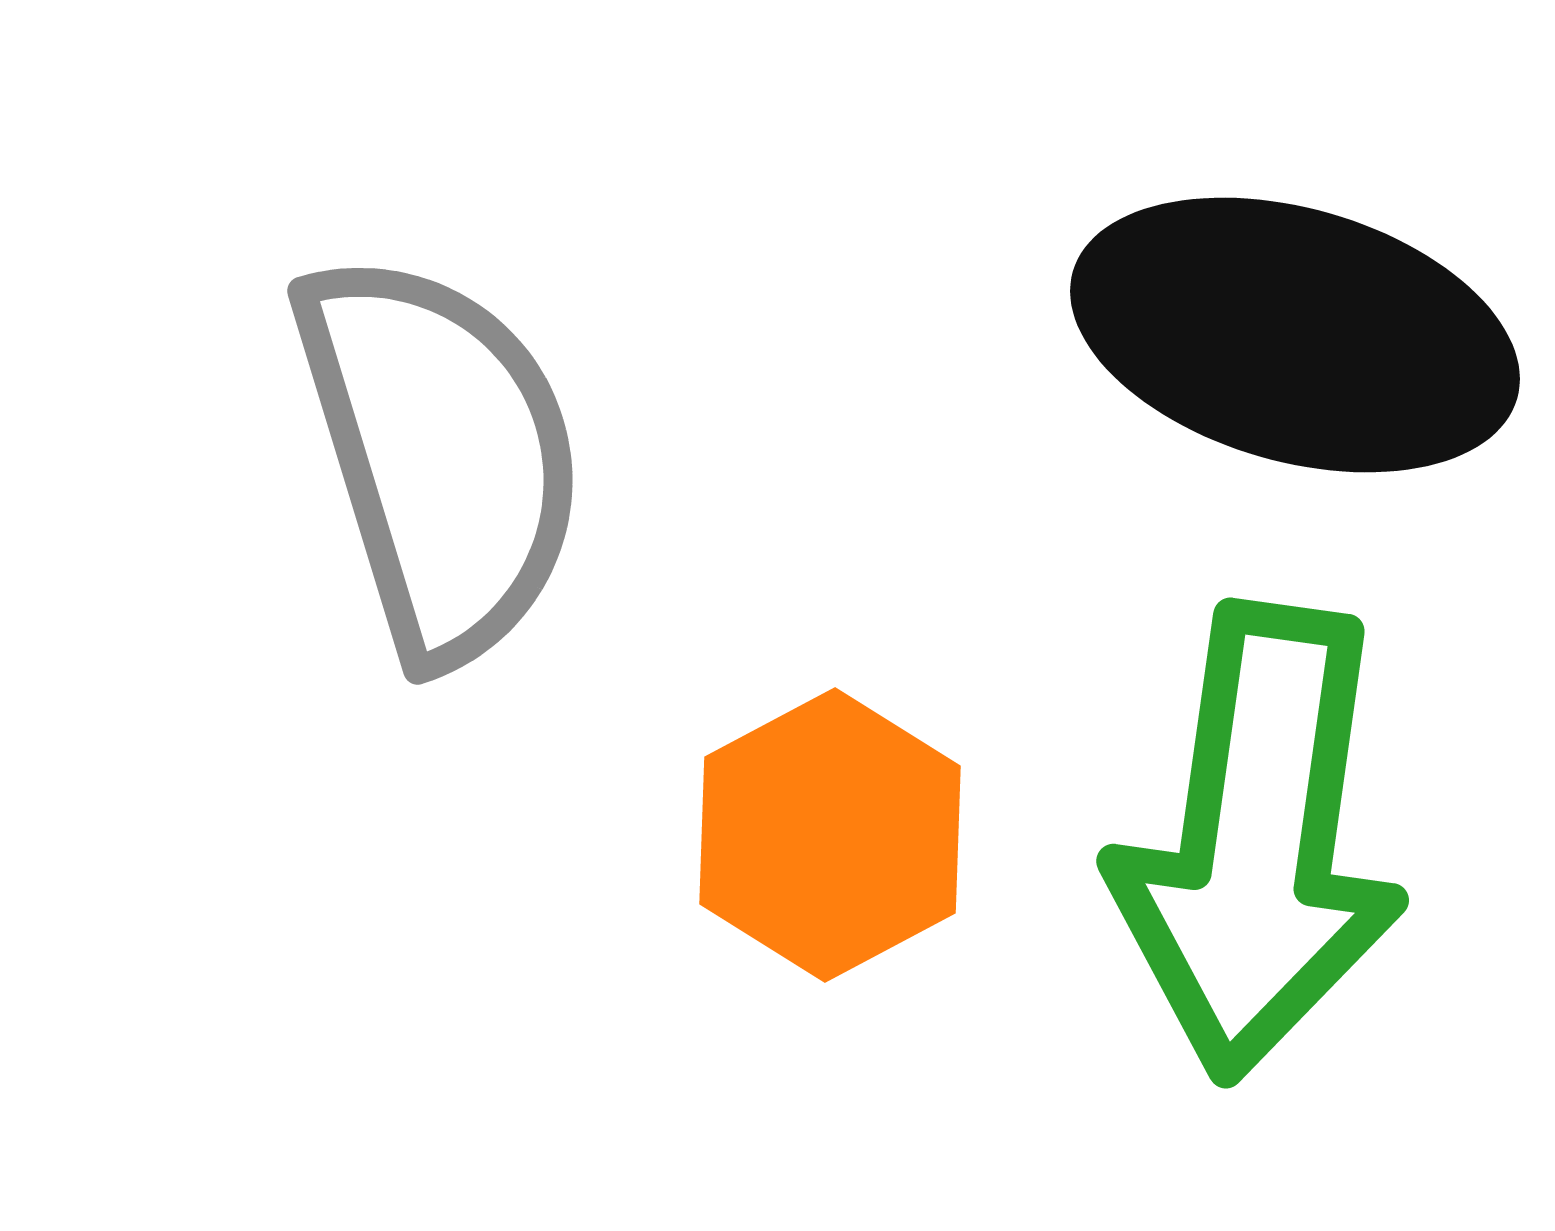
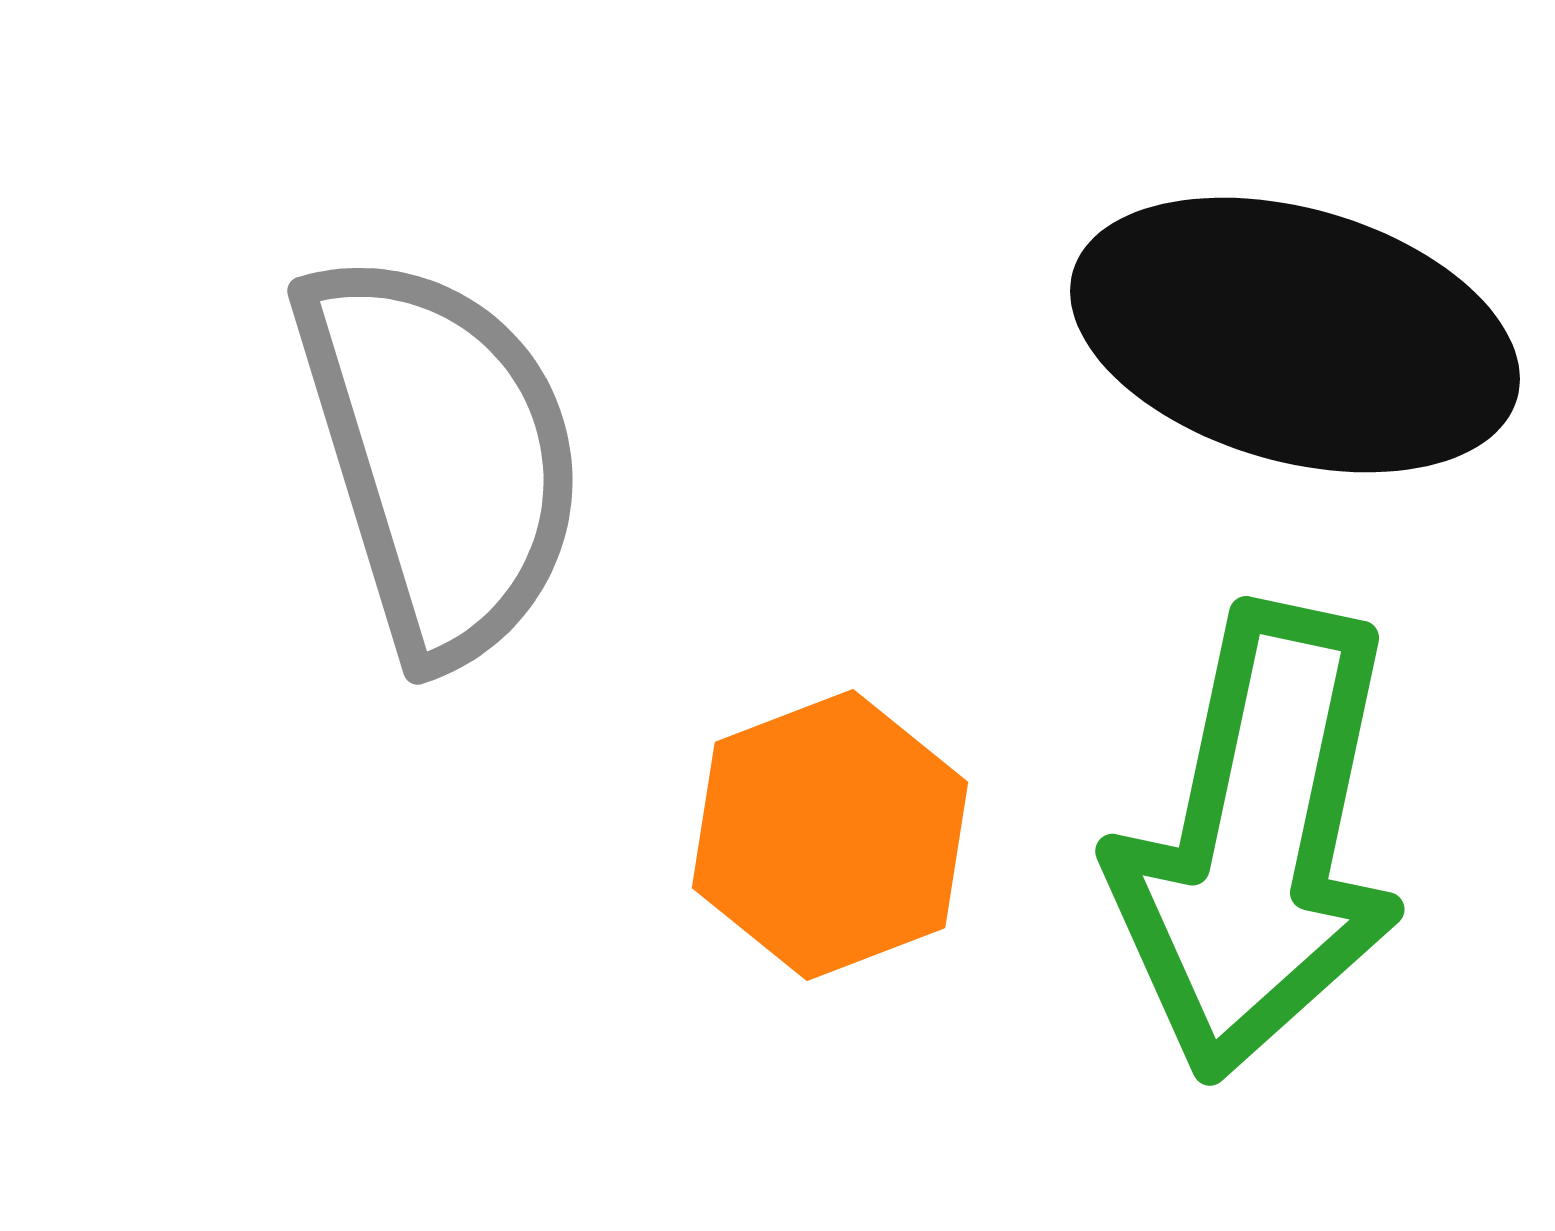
orange hexagon: rotated 7 degrees clockwise
green arrow: rotated 4 degrees clockwise
